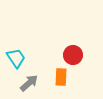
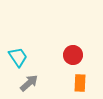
cyan trapezoid: moved 2 px right, 1 px up
orange rectangle: moved 19 px right, 6 px down
